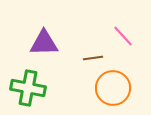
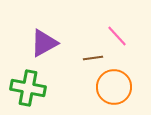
pink line: moved 6 px left
purple triangle: rotated 28 degrees counterclockwise
orange circle: moved 1 px right, 1 px up
